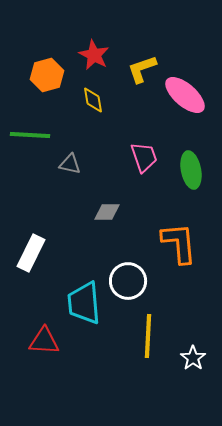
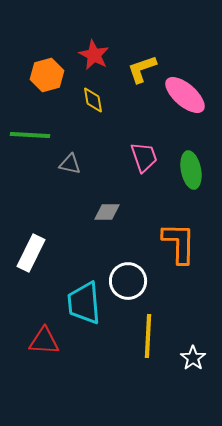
orange L-shape: rotated 6 degrees clockwise
